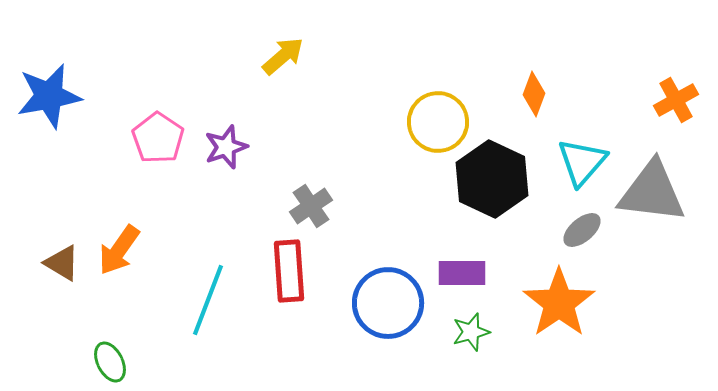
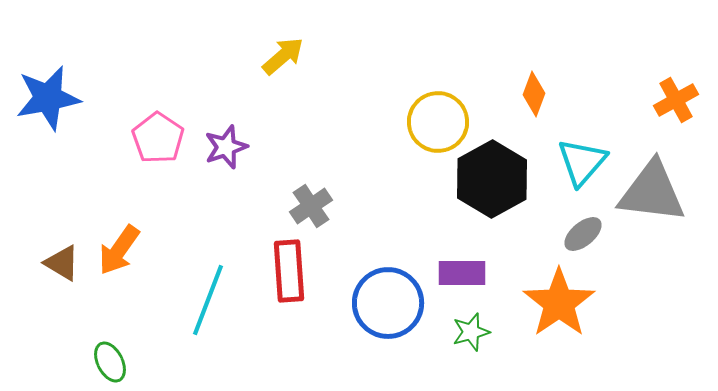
blue star: moved 1 px left, 2 px down
black hexagon: rotated 6 degrees clockwise
gray ellipse: moved 1 px right, 4 px down
